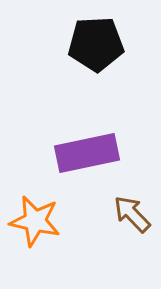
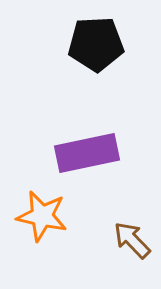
brown arrow: moved 26 px down
orange star: moved 7 px right, 5 px up
